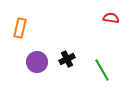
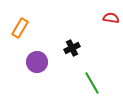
orange rectangle: rotated 18 degrees clockwise
black cross: moved 5 px right, 11 px up
green line: moved 10 px left, 13 px down
